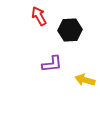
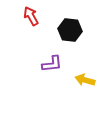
red arrow: moved 8 px left
black hexagon: rotated 10 degrees clockwise
